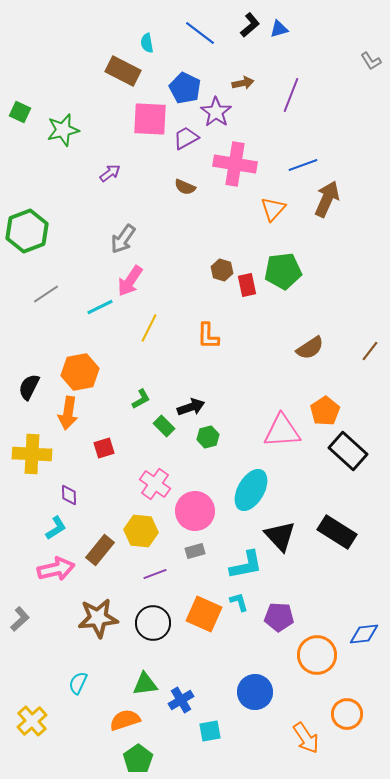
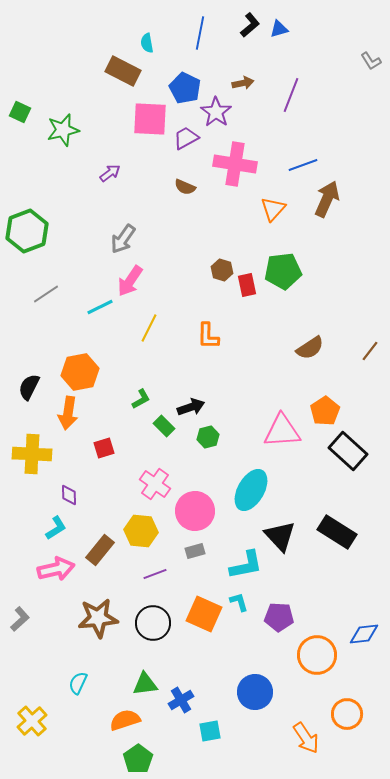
blue line at (200, 33): rotated 64 degrees clockwise
